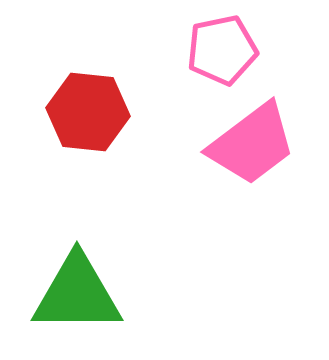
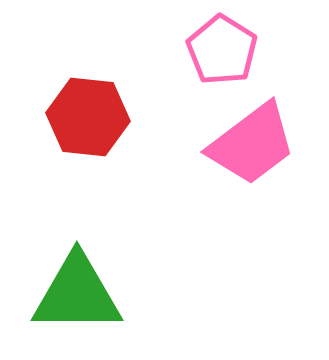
pink pentagon: rotated 28 degrees counterclockwise
red hexagon: moved 5 px down
